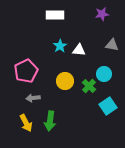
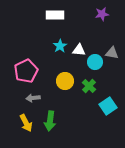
gray triangle: moved 8 px down
cyan circle: moved 9 px left, 12 px up
